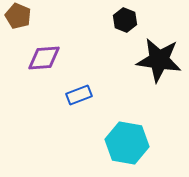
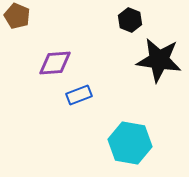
brown pentagon: moved 1 px left
black hexagon: moved 5 px right
purple diamond: moved 11 px right, 5 px down
cyan hexagon: moved 3 px right
